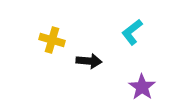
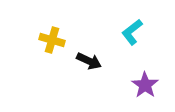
black arrow: rotated 20 degrees clockwise
purple star: moved 3 px right, 2 px up
